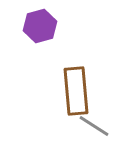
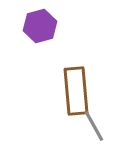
gray line: rotated 28 degrees clockwise
